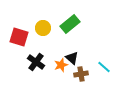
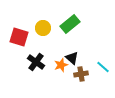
cyan line: moved 1 px left
